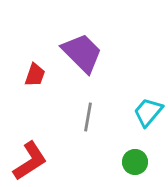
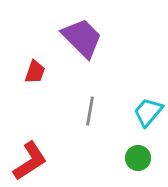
purple trapezoid: moved 15 px up
red trapezoid: moved 3 px up
gray line: moved 2 px right, 6 px up
green circle: moved 3 px right, 4 px up
